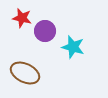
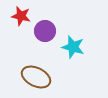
red star: moved 1 px left, 2 px up
brown ellipse: moved 11 px right, 4 px down
